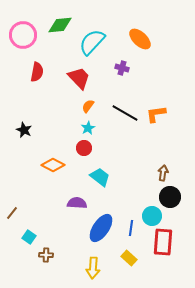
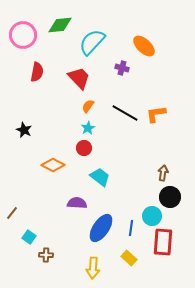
orange ellipse: moved 4 px right, 7 px down
